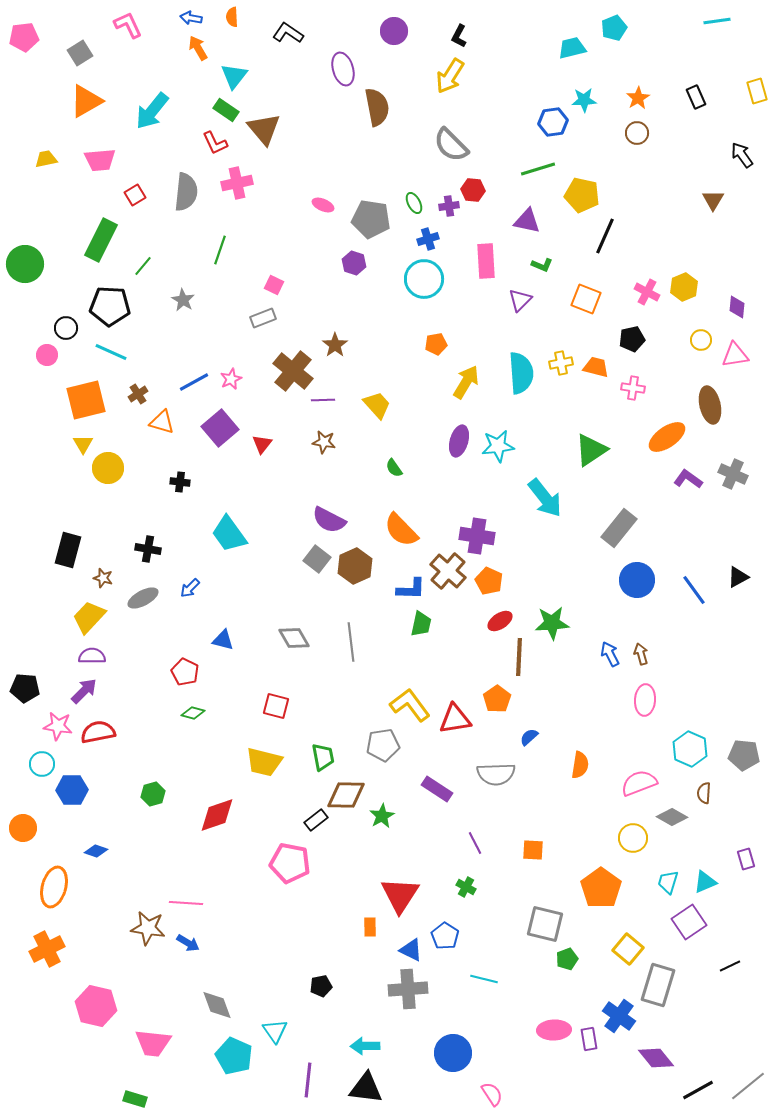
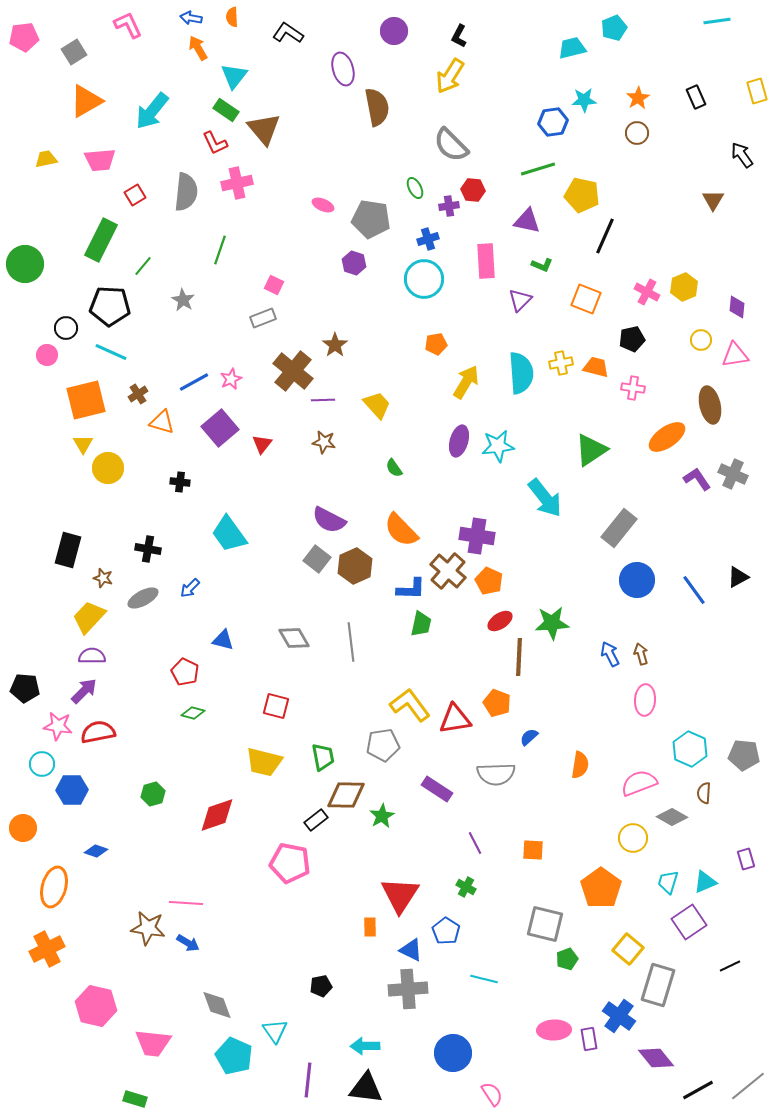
gray square at (80, 53): moved 6 px left, 1 px up
green ellipse at (414, 203): moved 1 px right, 15 px up
purple L-shape at (688, 479): moved 9 px right; rotated 20 degrees clockwise
orange pentagon at (497, 699): moved 4 px down; rotated 16 degrees counterclockwise
blue pentagon at (445, 936): moved 1 px right, 5 px up
